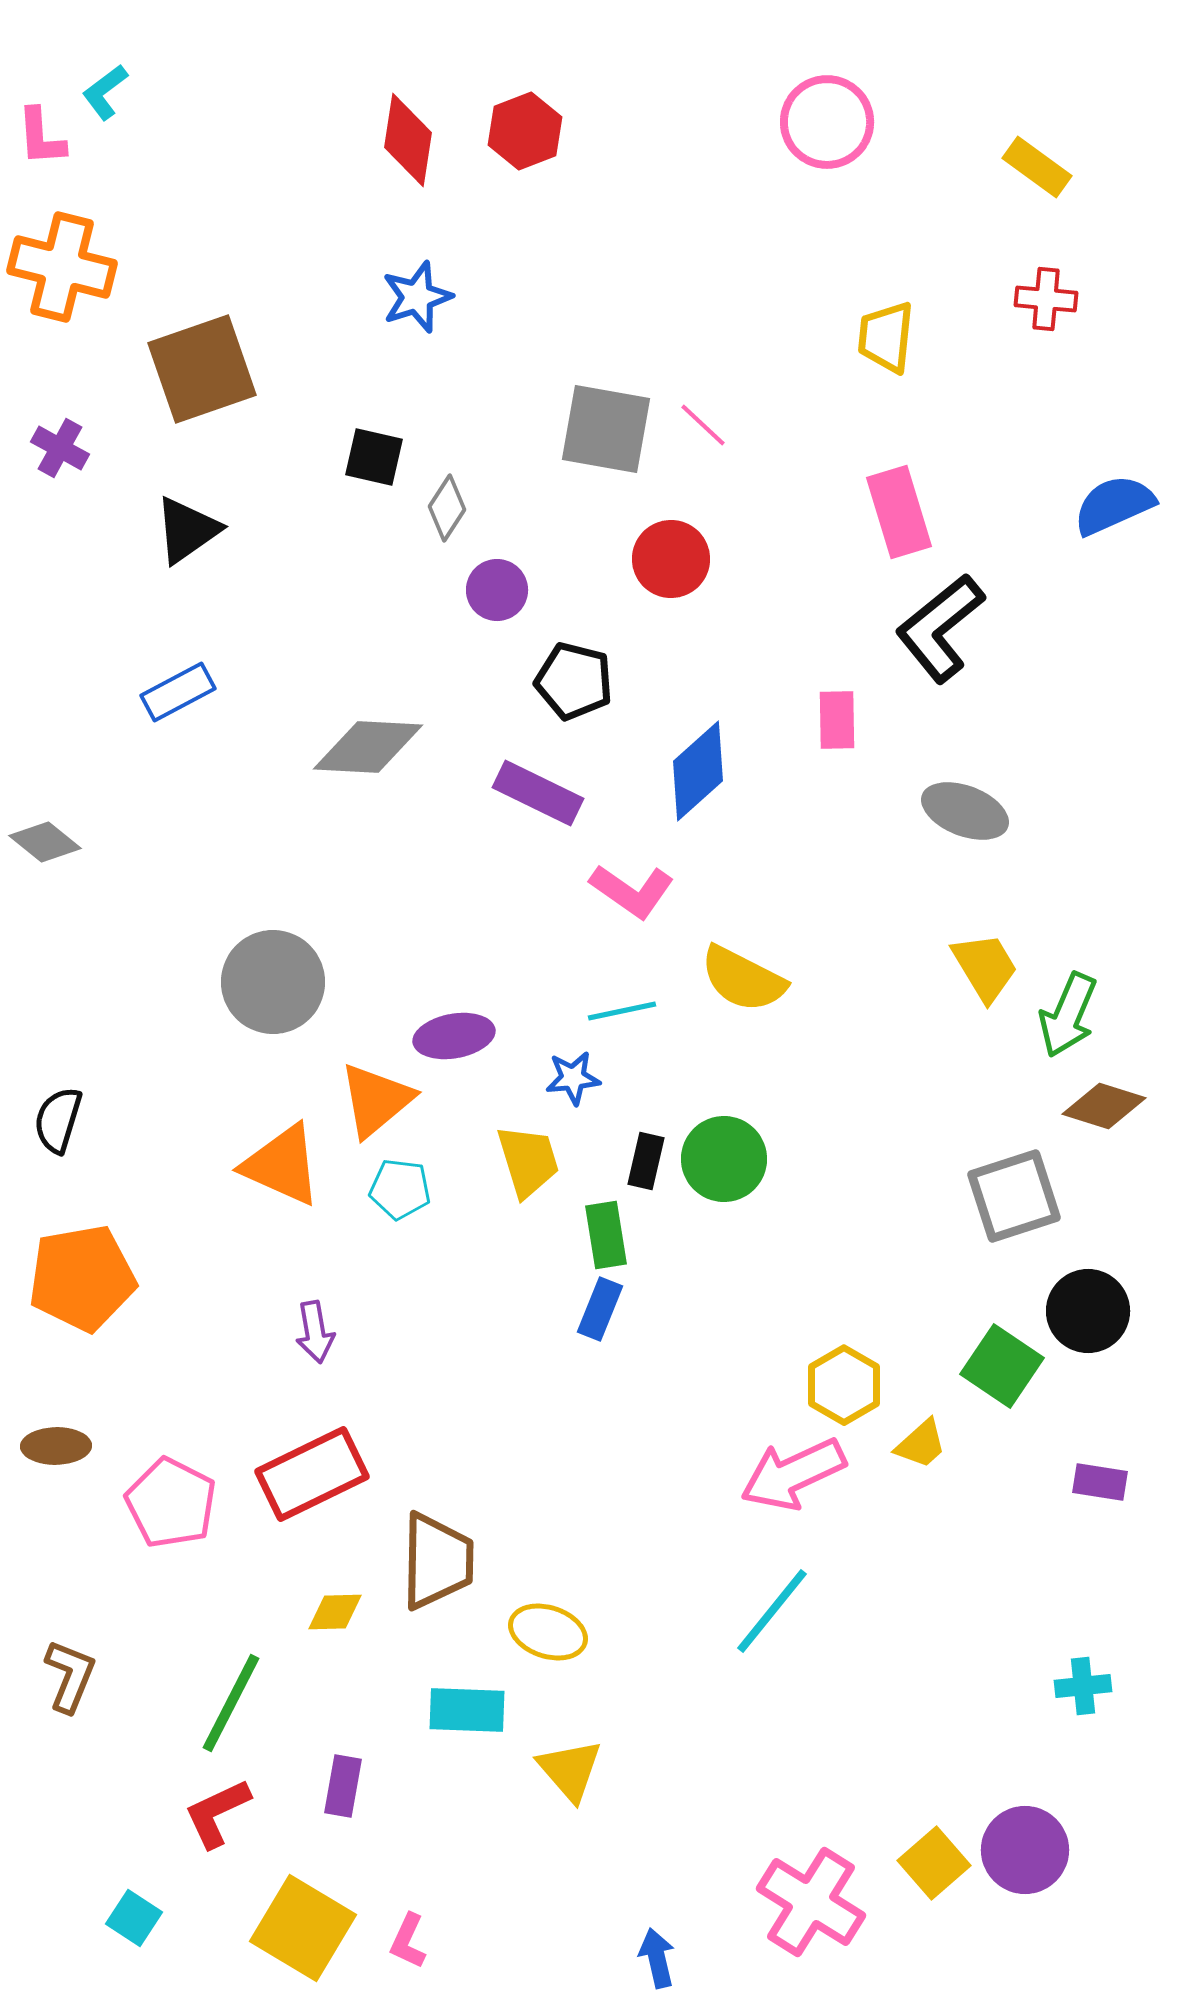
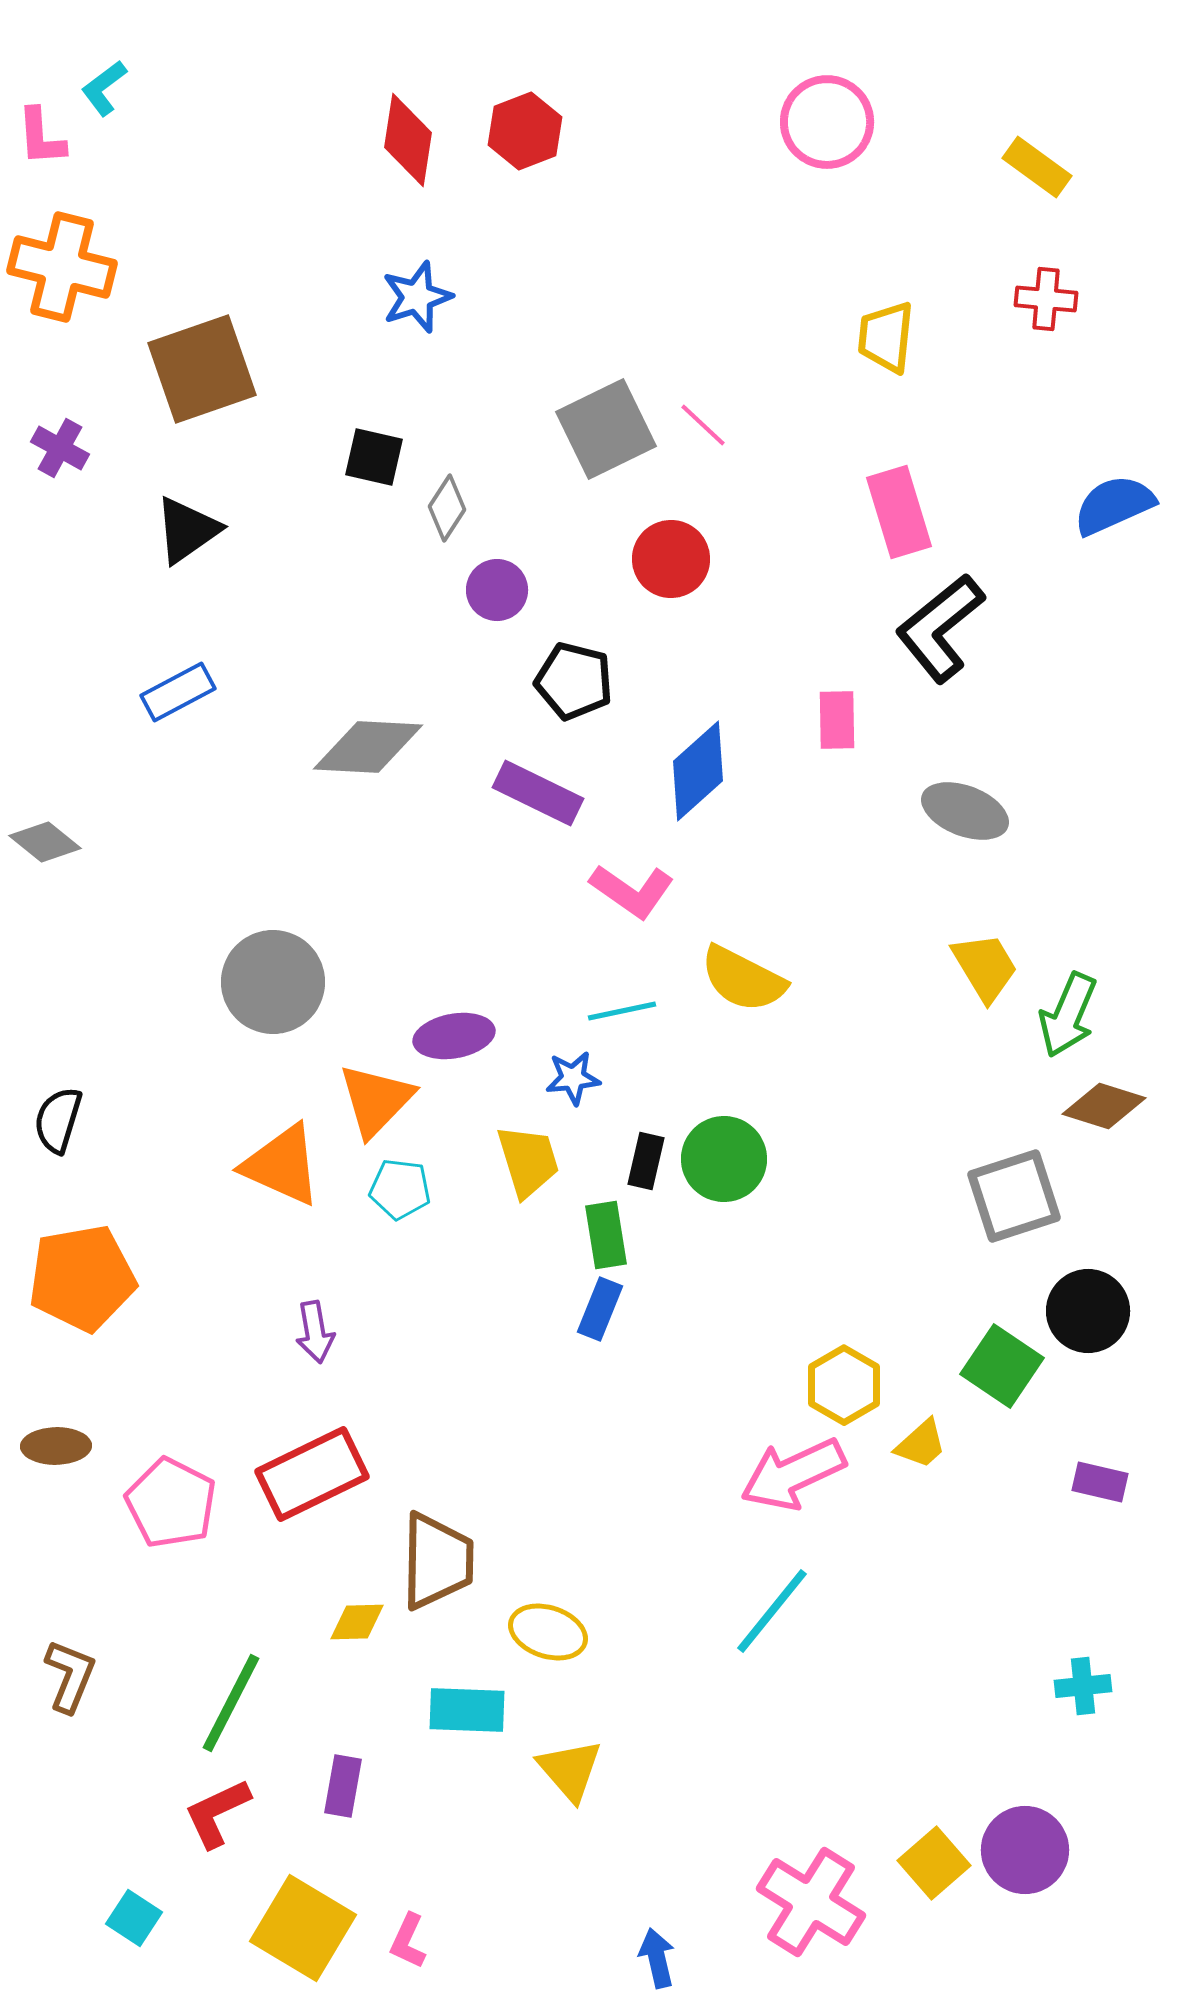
cyan L-shape at (105, 92): moved 1 px left, 4 px up
gray square at (606, 429): rotated 36 degrees counterclockwise
orange triangle at (376, 1100): rotated 6 degrees counterclockwise
purple rectangle at (1100, 1482): rotated 4 degrees clockwise
yellow diamond at (335, 1612): moved 22 px right, 10 px down
